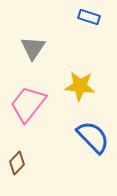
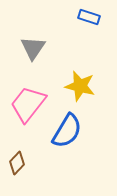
yellow star: rotated 8 degrees clockwise
blue semicircle: moved 26 px left, 6 px up; rotated 75 degrees clockwise
